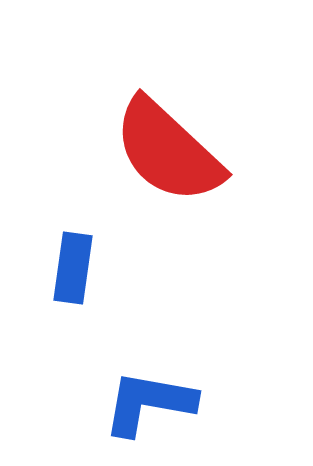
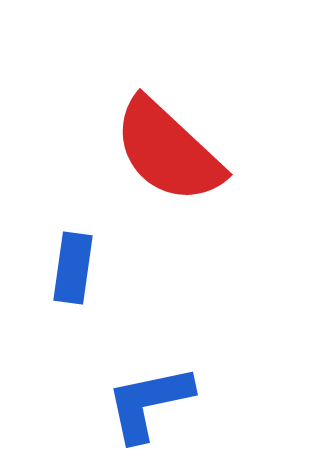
blue L-shape: rotated 22 degrees counterclockwise
